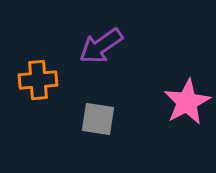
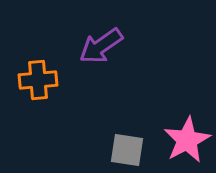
pink star: moved 38 px down
gray square: moved 29 px right, 31 px down
